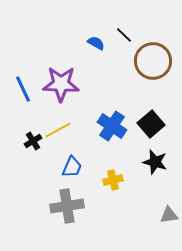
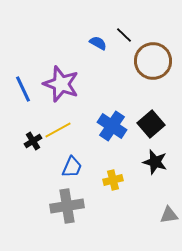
blue semicircle: moved 2 px right
purple star: rotated 18 degrees clockwise
